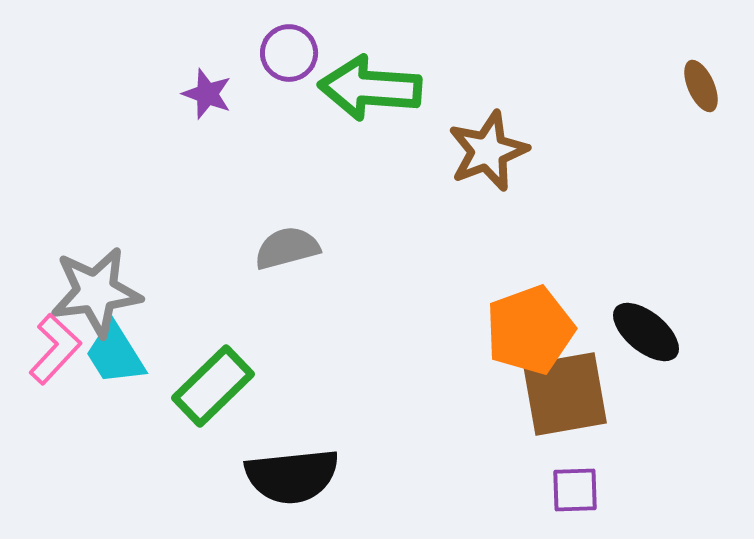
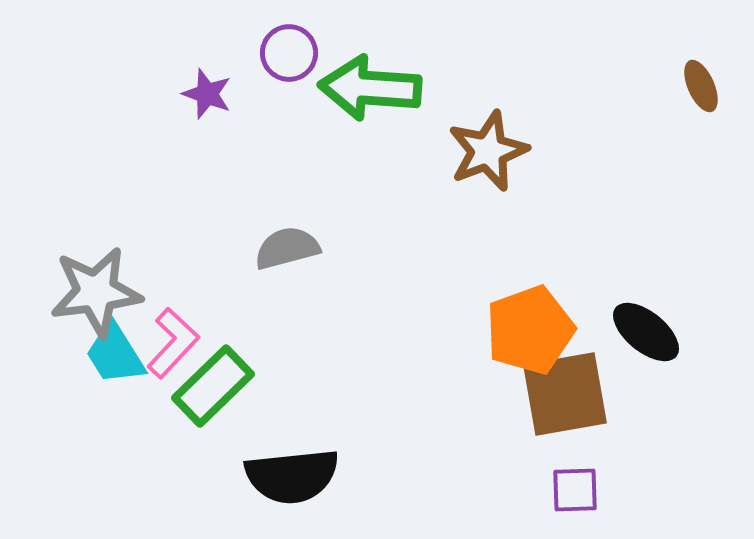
pink L-shape: moved 118 px right, 6 px up
